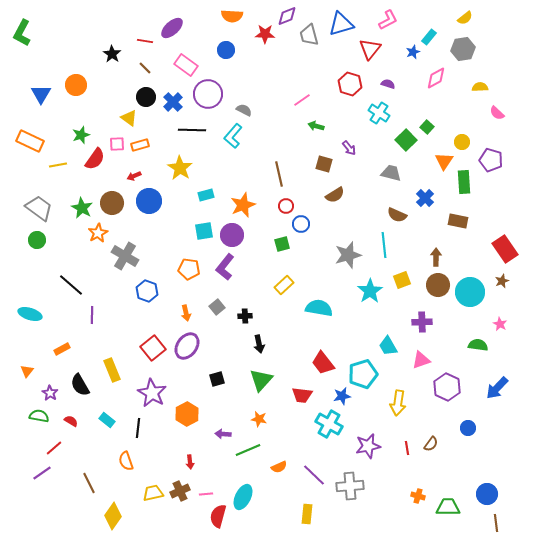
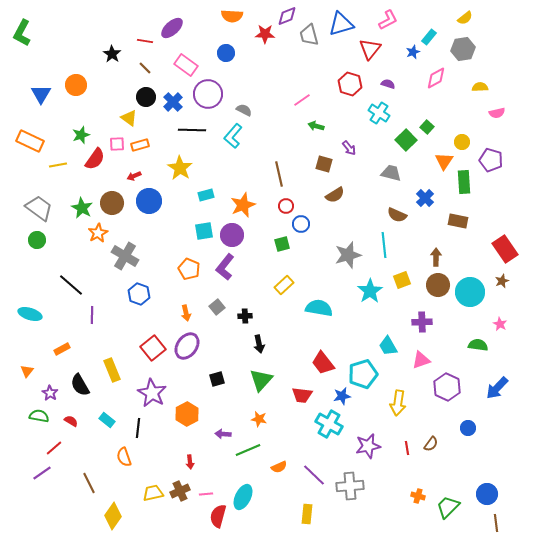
blue circle at (226, 50): moved 3 px down
pink semicircle at (497, 113): rotated 56 degrees counterclockwise
orange pentagon at (189, 269): rotated 15 degrees clockwise
blue hexagon at (147, 291): moved 8 px left, 3 px down
orange semicircle at (126, 461): moved 2 px left, 4 px up
green trapezoid at (448, 507): rotated 45 degrees counterclockwise
